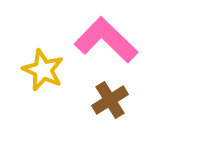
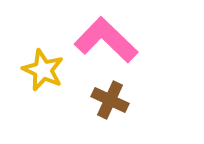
brown cross: rotated 33 degrees counterclockwise
